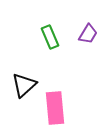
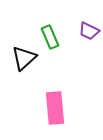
purple trapezoid: moved 1 px right, 3 px up; rotated 85 degrees clockwise
black triangle: moved 27 px up
